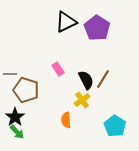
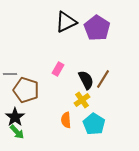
pink rectangle: rotated 64 degrees clockwise
cyan pentagon: moved 21 px left, 2 px up
